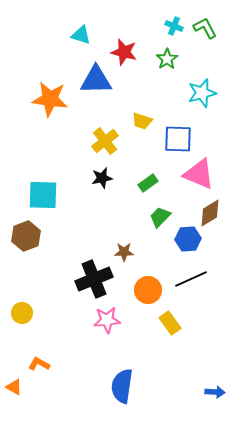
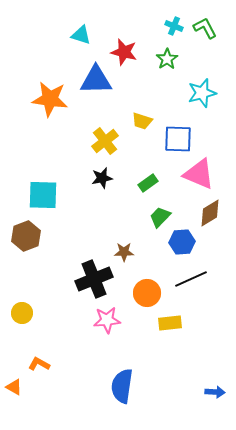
blue hexagon: moved 6 px left, 3 px down
orange circle: moved 1 px left, 3 px down
yellow rectangle: rotated 60 degrees counterclockwise
